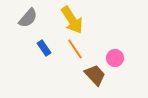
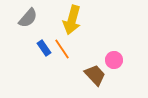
yellow arrow: rotated 48 degrees clockwise
orange line: moved 13 px left
pink circle: moved 1 px left, 2 px down
